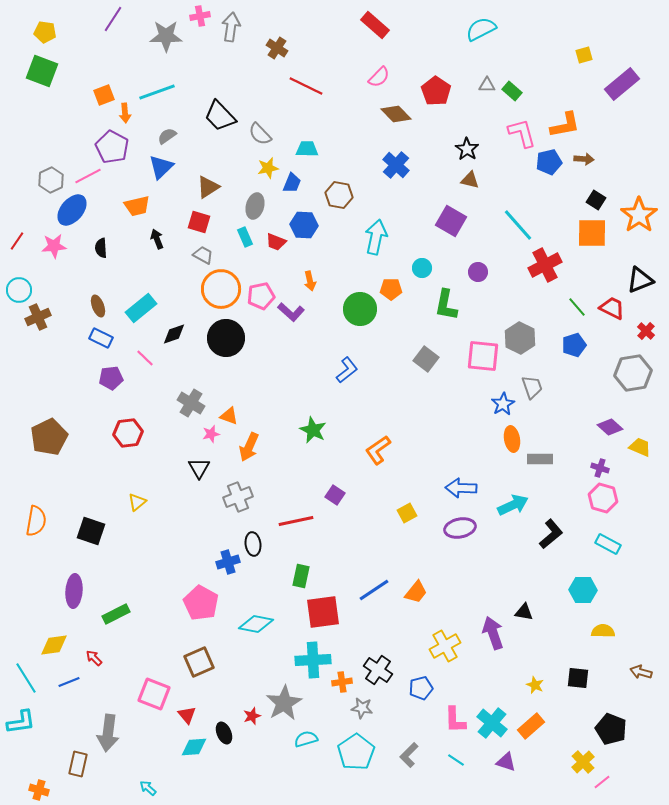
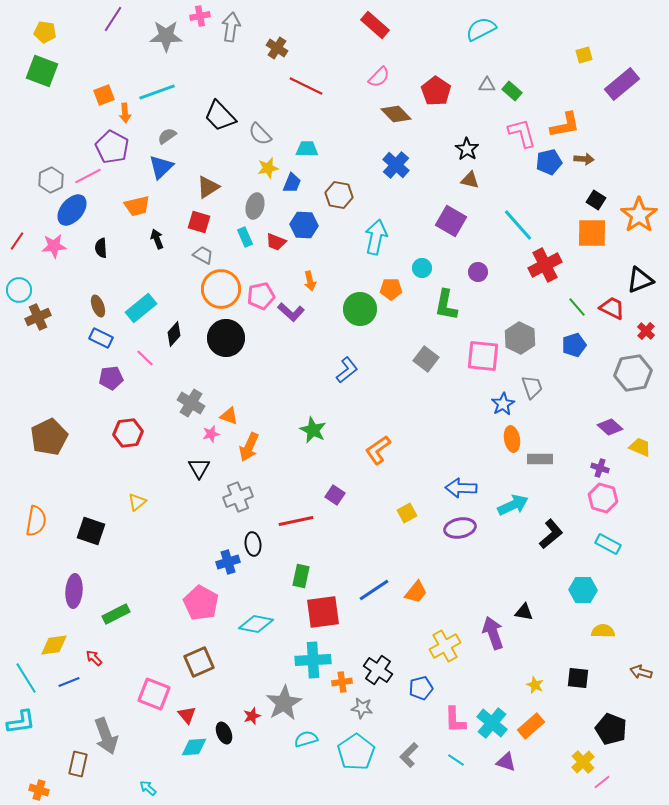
black diamond at (174, 334): rotated 30 degrees counterclockwise
gray arrow at (108, 733): moved 2 px left, 3 px down; rotated 27 degrees counterclockwise
